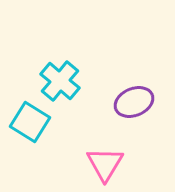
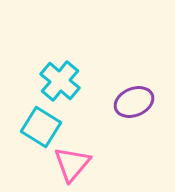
cyan square: moved 11 px right, 5 px down
pink triangle: moved 33 px left; rotated 9 degrees clockwise
